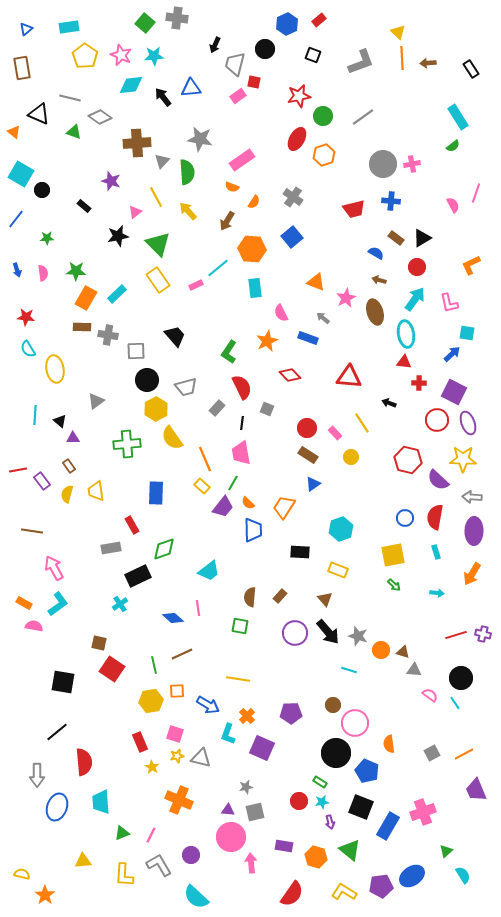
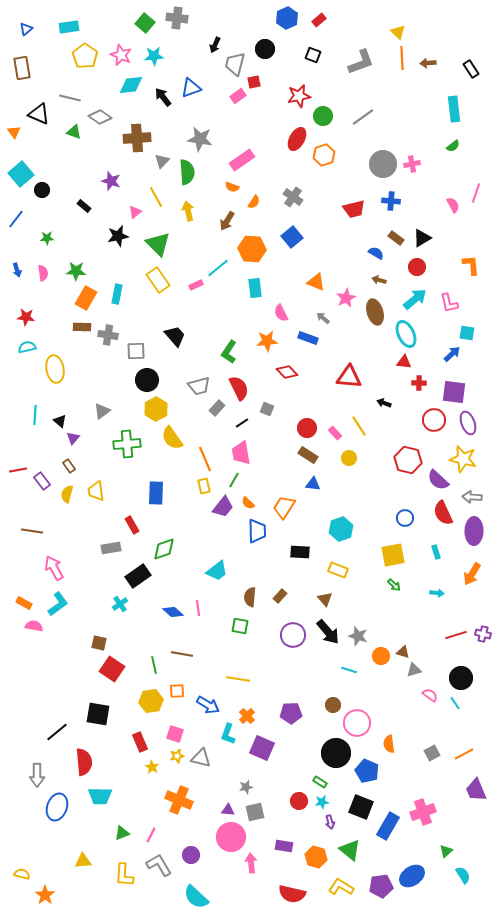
blue hexagon at (287, 24): moved 6 px up
red square at (254, 82): rotated 24 degrees counterclockwise
blue triangle at (191, 88): rotated 15 degrees counterclockwise
cyan rectangle at (458, 117): moved 4 px left, 8 px up; rotated 25 degrees clockwise
orange triangle at (14, 132): rotated 16 degrees clockwise
brown cross at (137, 143): moved 5 px up
cyan square at (21, 174): rotated 20 degrees clockwise
yellow arrow at (188, 211): rotated 30 degrees clockwise
orange L-shape at (471, 265): rotated 110 degrees clockwise
cyan rectangle at (117, 294): rotated 36 degrees counterclockwise
cyan arrow at (415, 299): rotated 15 degrees clockwise
cyan ellipse at (406, 334): rotated 16 degrees counterclockwise
orange star at (267, 341): rotated 20 degrees clockwise
cyan semicircle at (28, 349): moved 1 px left, 2 px up; rotated 108 degrees clockwise
red diamond at (290, 375): moved 3 px left, 3 px up
gray trapezoid at (186, 387): moved 13 px right, 1 px up
red semicircle at (242, 387): moved 3 px left, 1 px down
purple square at (454, 392): rotated 20 degrees counterclockwise
gray triangle at (96, 401): moved 6 px right, 10 px down
black arrow at (389, 403): moved 5 px left
red circle at (437, 420): moved 3 px left
black line at (242, 423): rotated 48 degrees clockwise
yellow line at (362, 423): moved 3 px left, 3 px down
purple triangle at (73, 438): rotated 48 degrees counterclockwise
yellow circle at (351, 457): moved 2 px left, 1 px down
yellow star at (463, 459): rotated 12 degrees clockwise
green line at (233, 483): moved 1 px right, 3 px up
blue triangle at (313, 484): rotated 42 degrees clockwise
yellow rectangle at (202, 486): moved 2 px right; rotated 35 degrees clockwise
red semicircle at (435, 517): moved 8 px right, 4 px up; rotated 35 degrees counterclockwise
blue trapezoid at (253, 530): moved 4 px right, 1 px down
cyan trapezoid at (209, 571): moved 8 px right
black rectangle at (138, 576): rotated 10 degrees counterclockwise
blue diamond at (173, 618): moved 6 px up
purple circle at (295, 633): moved 2 px left, 2 px down
orange circle at (381, 650): moved 6 px down
brown line at (182, 654): rotated 35 degrees clockwise
gray triangle at (414, 670): rotated 21 degrees counterclockwise
black square at (63, 682): moved 35 px right, 32 px down
pink circle at (355, 723): moved 2 px right
cyan trapezoid at (101, 802): moved 1 px left, 6 px up; rotated 85 degrees counterclockwise
yellow L-shape at (344, 892): moved 3 px left, 5 px up
red semicircle at (292, 894): rotated 68 degrees clockwise
